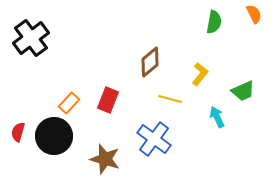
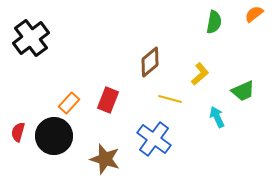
orange semicircle: rotated 102 degrees counterclockwise
yellow L-shape: rotated 10 degrees clockwise
